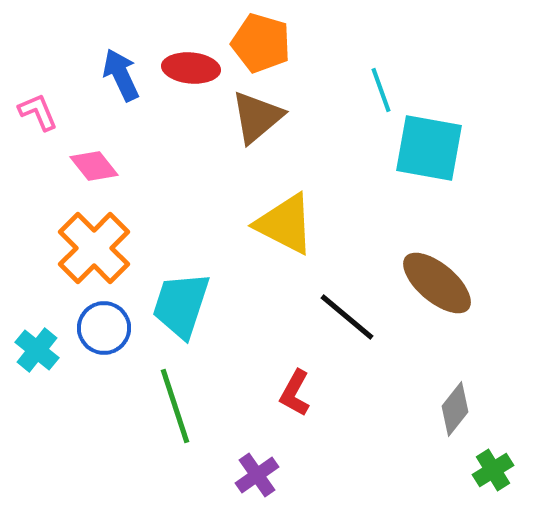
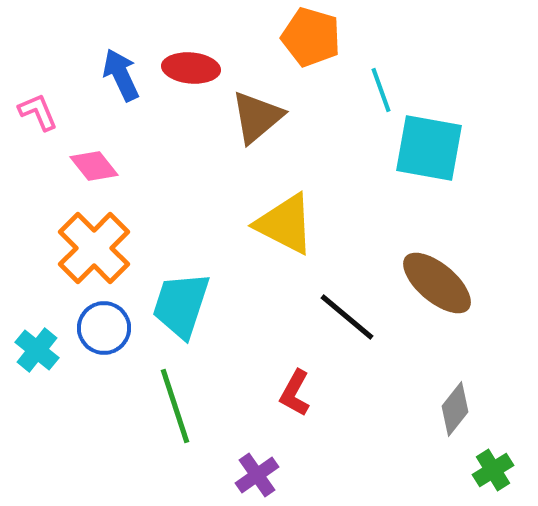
orange pentagon: moved 50 px right, 6 px up
